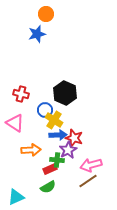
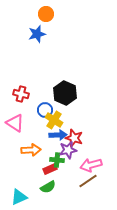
purple star: rotated 18 degrees clockwise
cyan triangle: moved 3 px right
